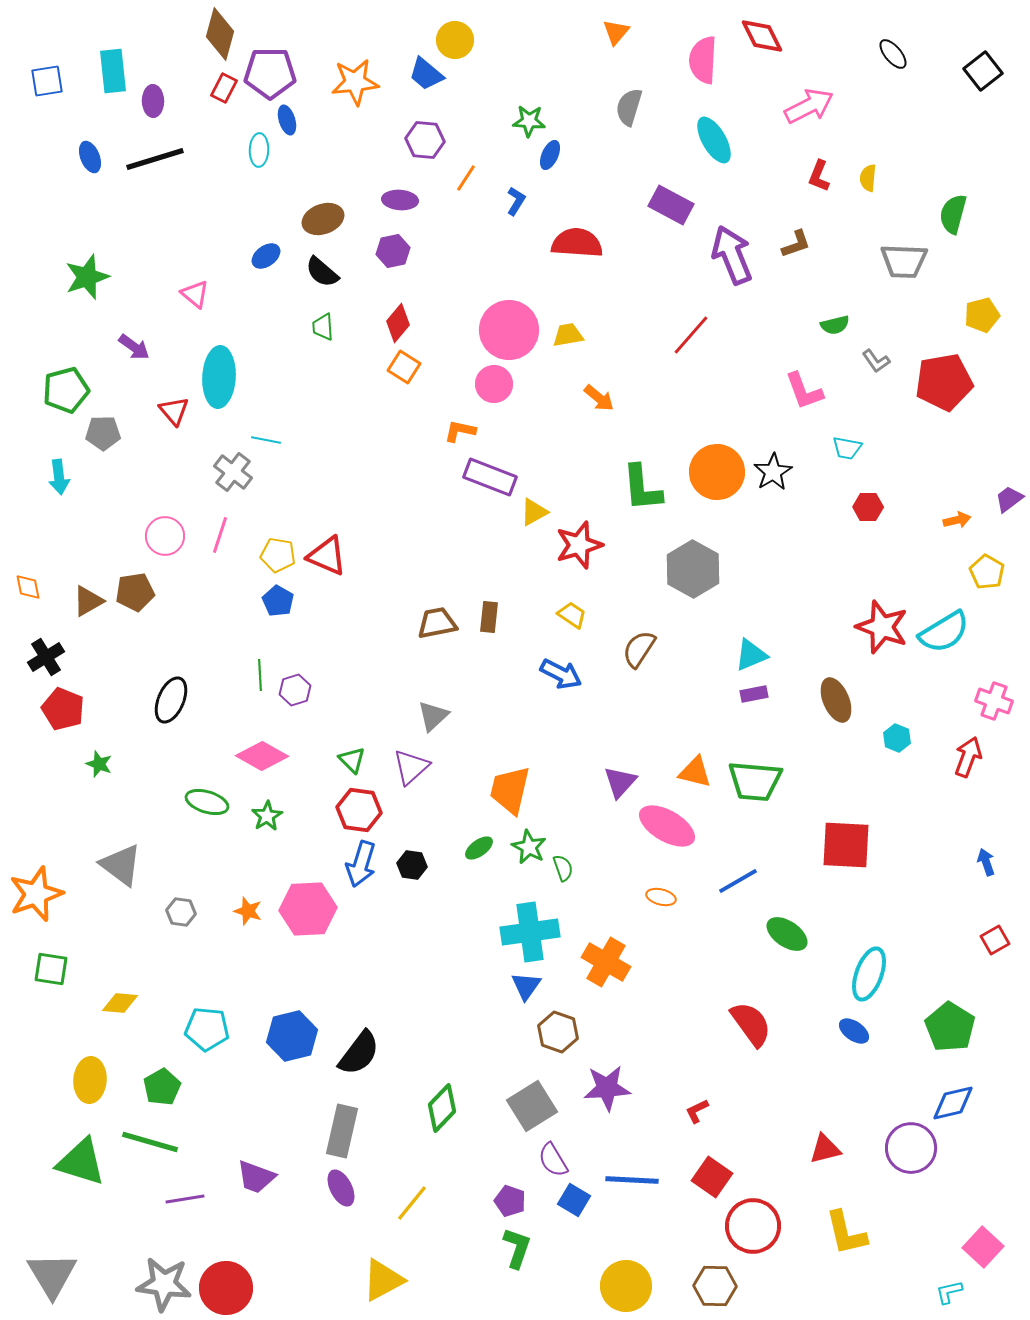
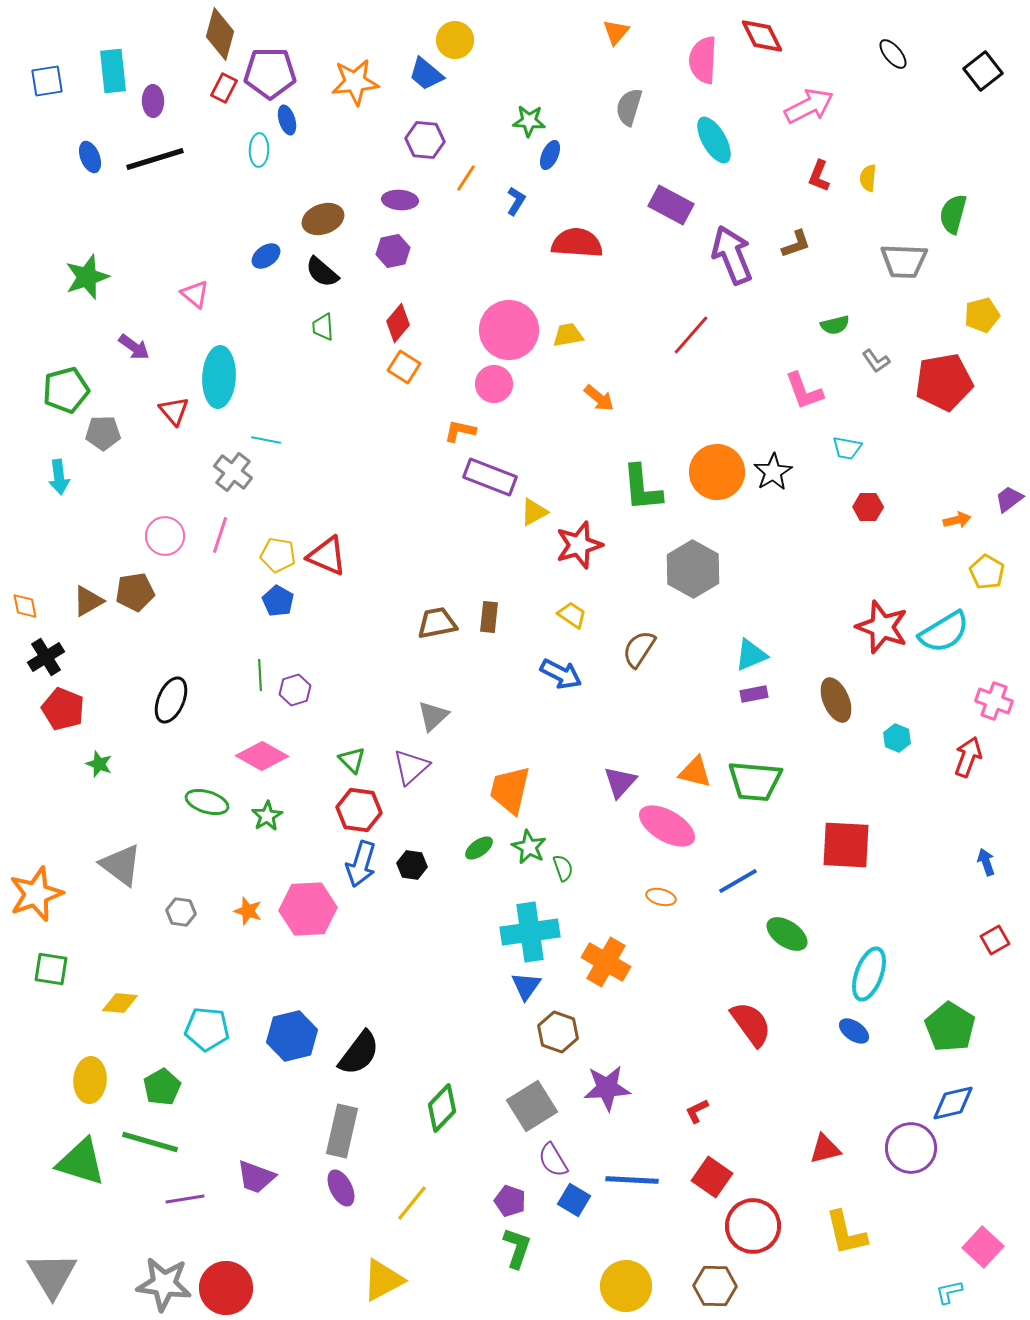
orange diamond at (28, 587): moved 3 px left, 19 px down
